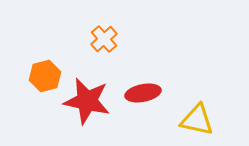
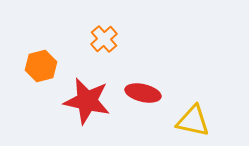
orange hexagon: moved 4 px left, 10 px up
red ellipse: rotated 24 degrees clockwise
yellow triangle: moved 4 px left, 1 px down
